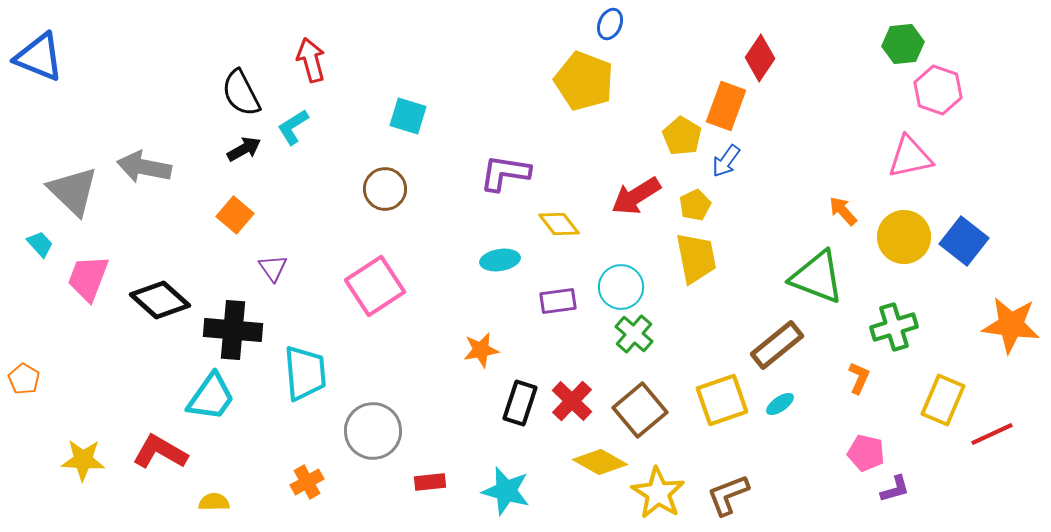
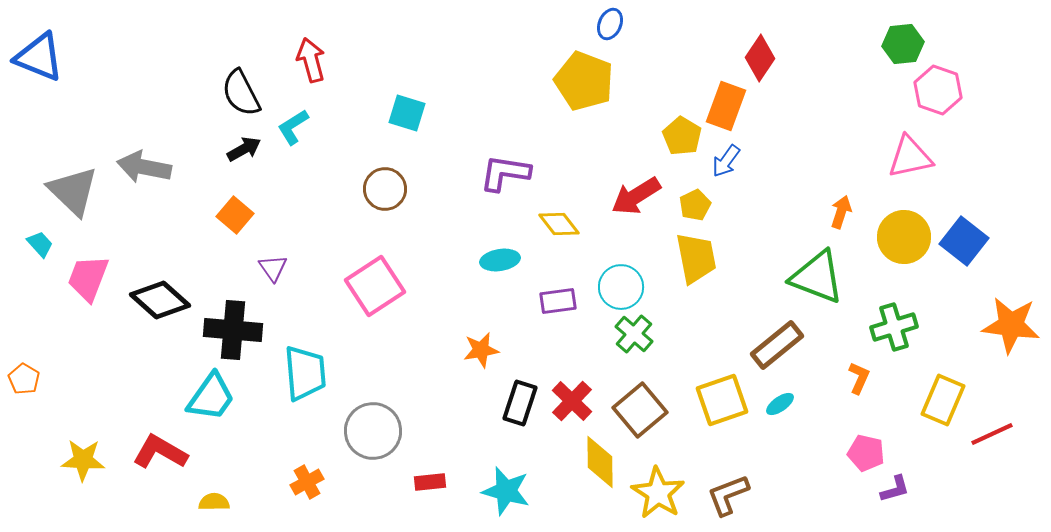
cyan square at (408, 116): moved 1 px left, 3 px up
orange arrow at (843, 211): moved 2 px left, 1 px down; rotated 60 degrees clockwise
yellow diamond at (600, 462): rotated 60 degrees clockwise
